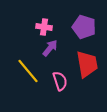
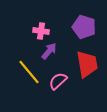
pink cross: moved 3 px left, 4 px down
purple arrow: moved 1 px left, 3 px down
yellow line: moved 1 px right, 1 px down
pink semicircle: moved 2 px left; rotated 114 degrees counterclockwise
